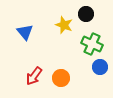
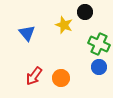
black circle: moved 1 px left, 2 px up
blue triangle: moved 2 px right, 1 px down
green cross: moved 7 px right
blue circle: moved 1 px left
